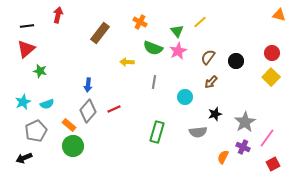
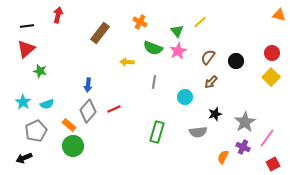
cyan star: rotated 14 degrees counterclockwise
